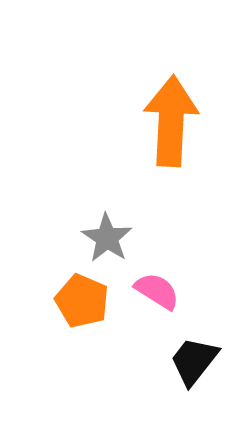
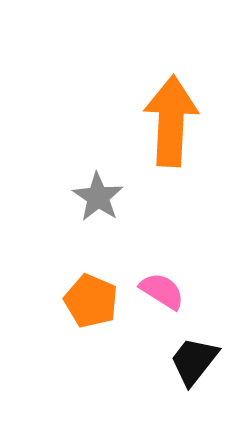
gray star: moved 9 px left, 41 px up
pink semicircle: moved 5 px right
orange pentagon: moved 9 px right
